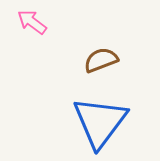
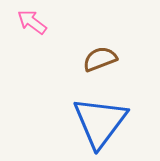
brown semicircle: moved 1 px left, 1 px up
